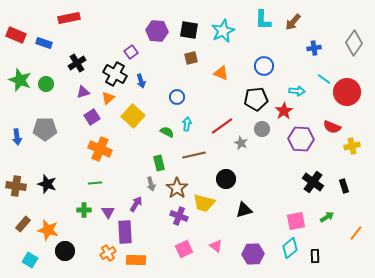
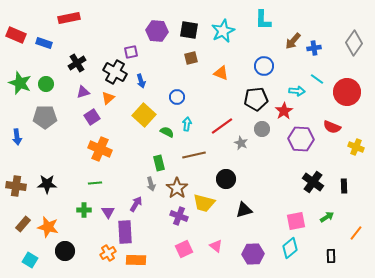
brown arrow at (293, 22): moved 19 px down
purple square at (131, 52): rotated 24 degrees clockwise
black cross at (115, 74): moved 2 px up
cyan line at (324, 79): moved 7 px left
green star at (20, 80): moved 3 px down
yellow square at (133, 116): moved 11 px right, 1 px up
gray pentagon at (45, 129): moved 12 px up
yellow cross at (352, 146): moved 4 px right, 1 px down; rotated 35 degrees clockwise
black star at (47, 184): rotated 18 degrees counterclockwise
black rectangle at (344, 186): rotated 16 degrees clockwise
orange star at (48, 230): moved 3 px up
black rectangle at (315, 256): moved 16 px right
